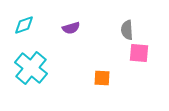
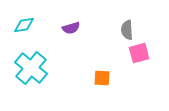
cyan diamond: rotated 10 degrees clockwise
pink square: rotated 20 degrees counterclockwise
